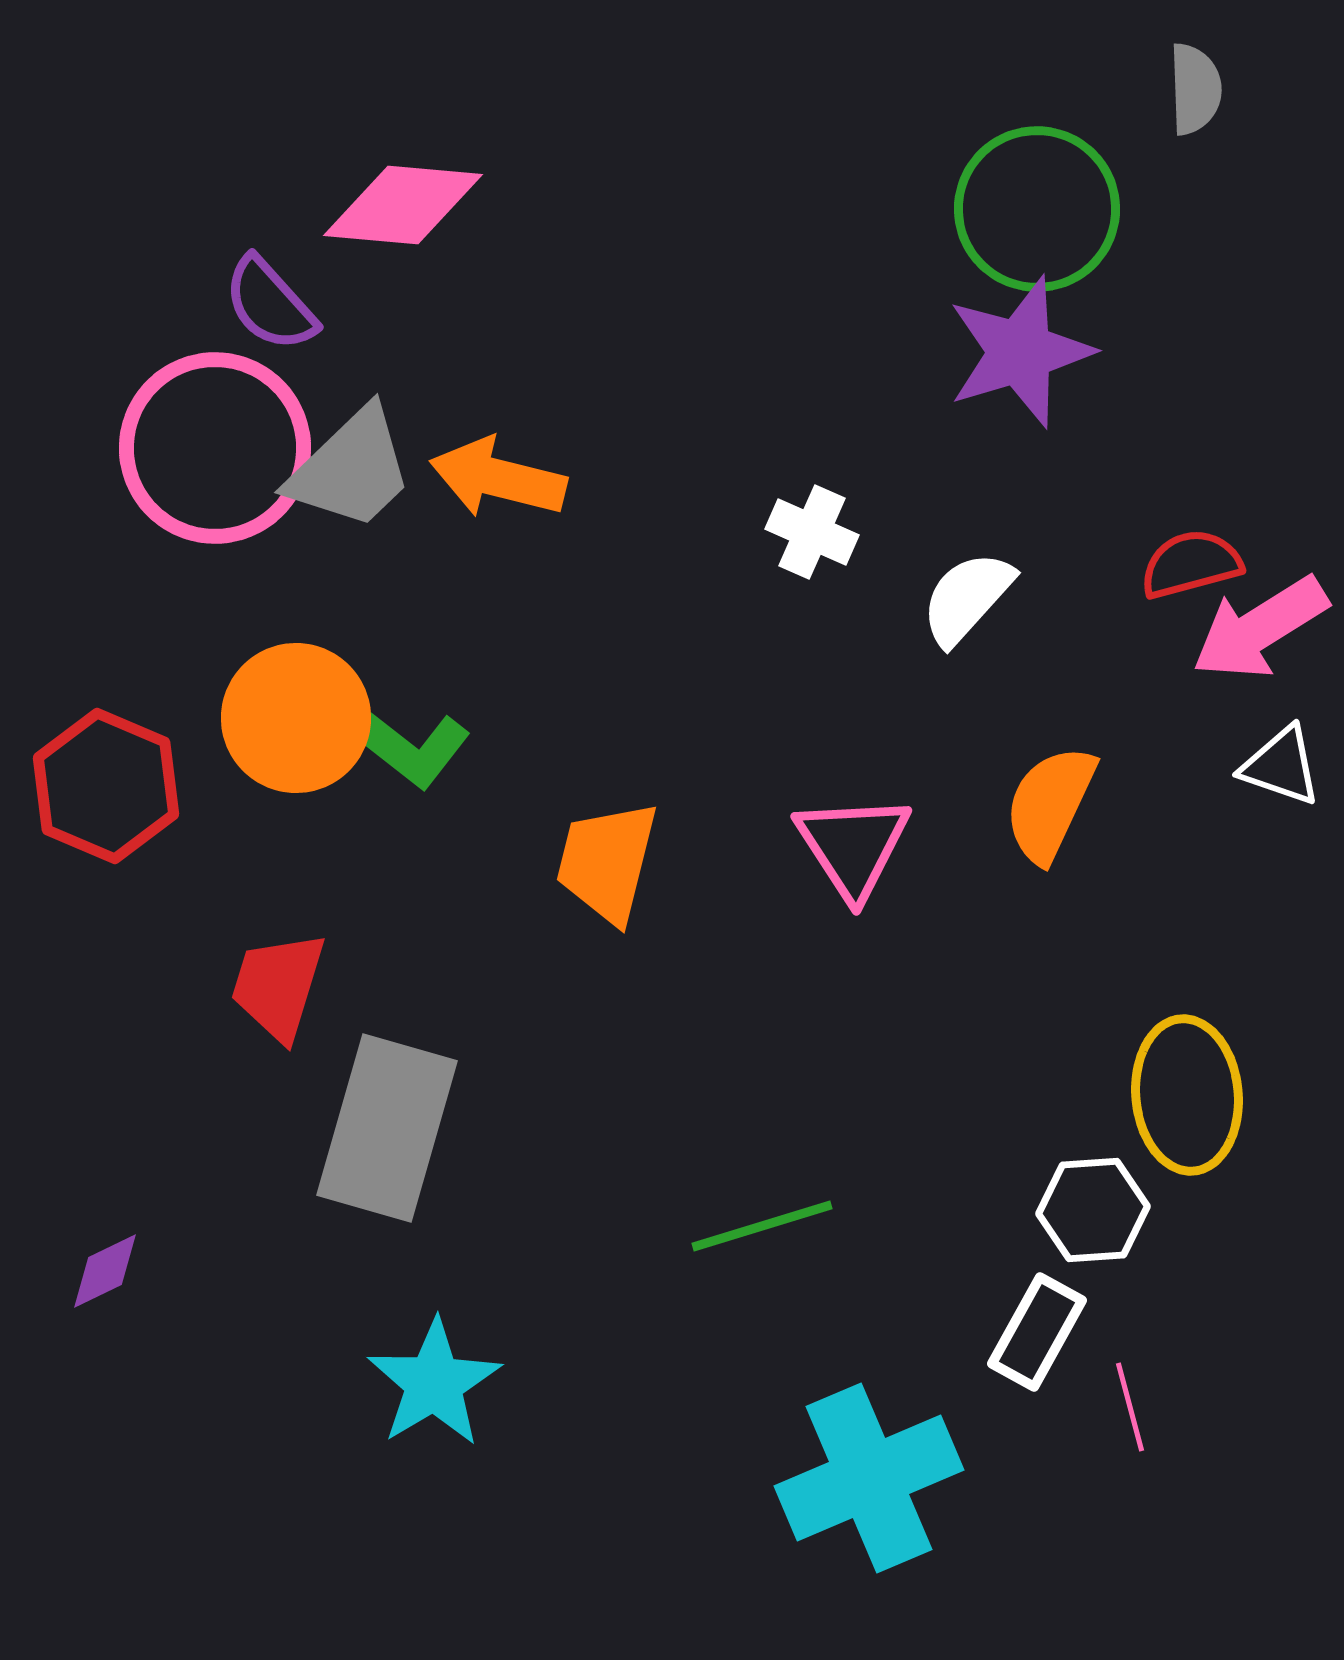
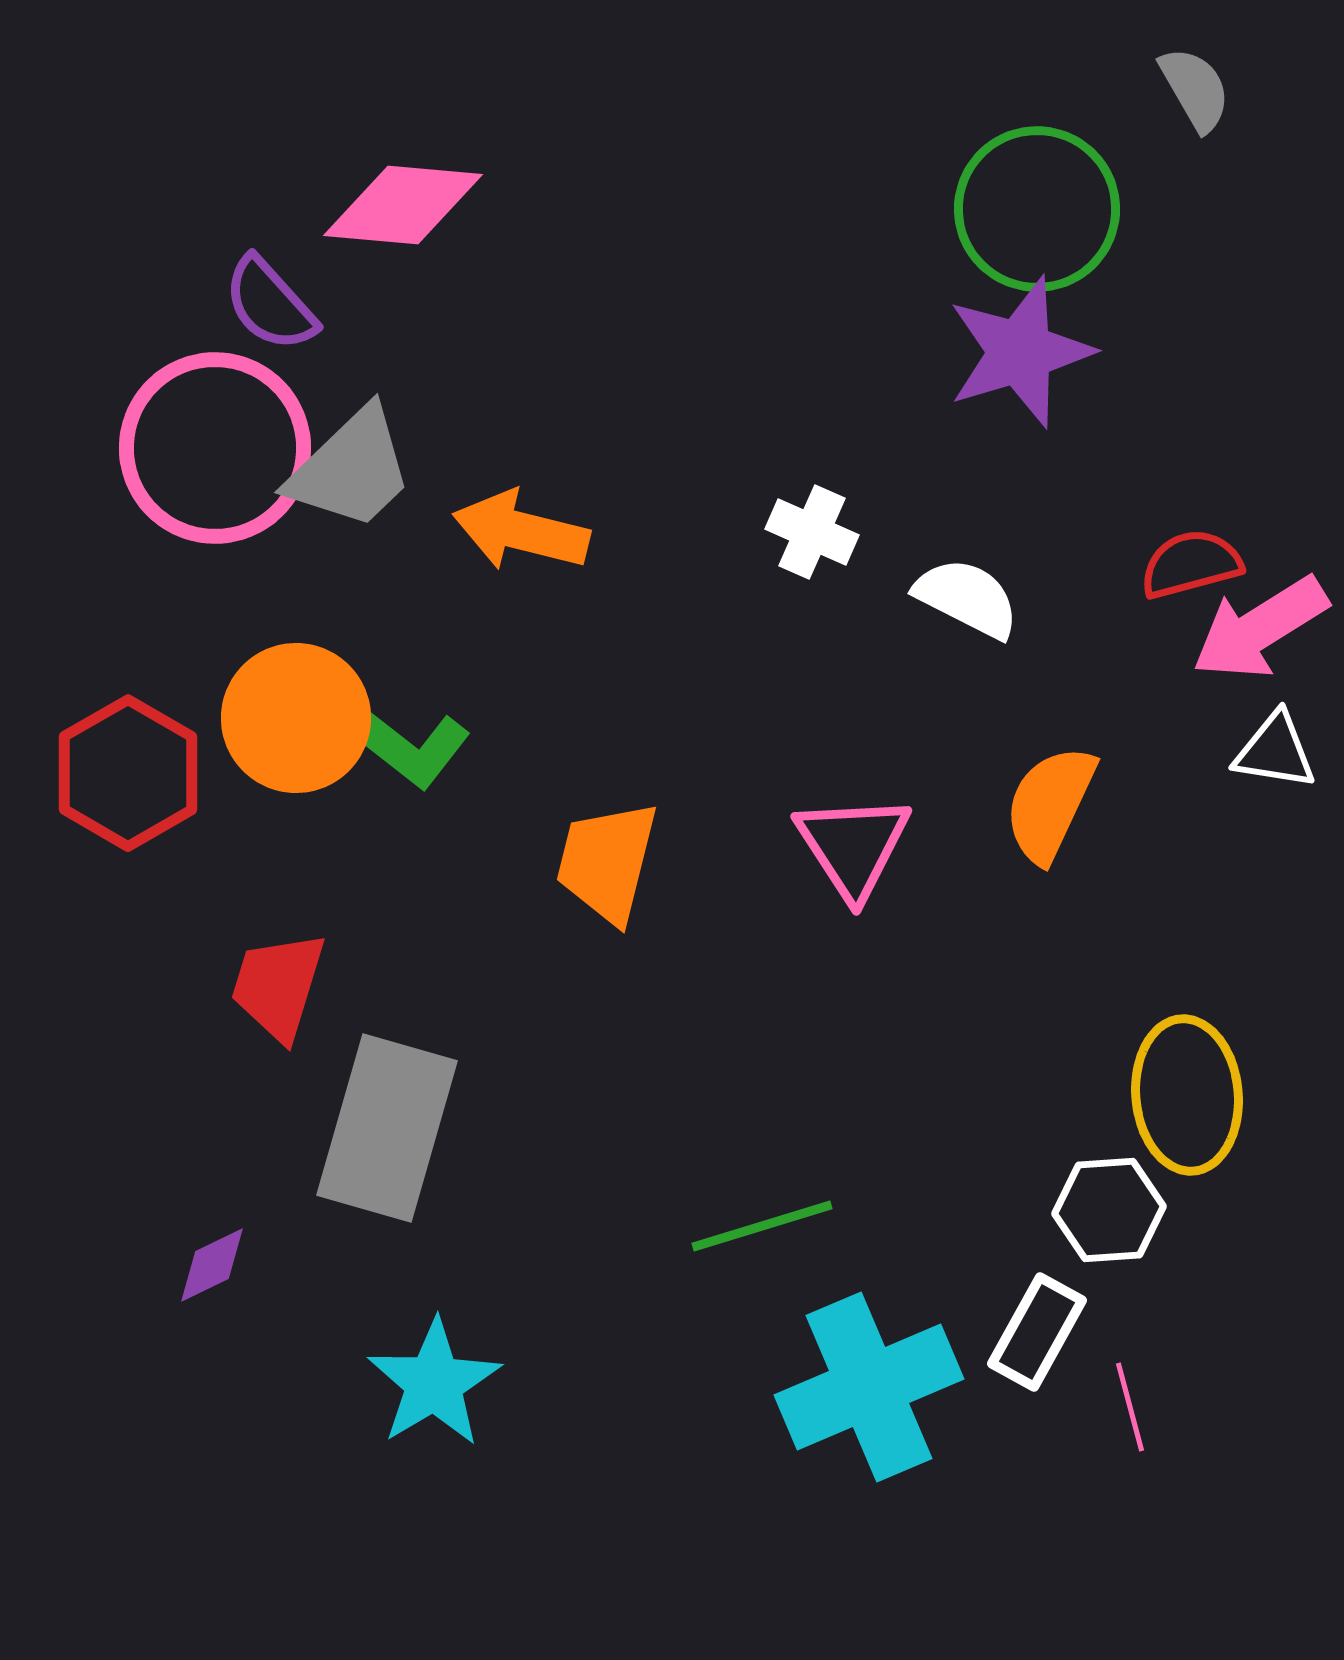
gray semicircle: rotated 28 degrees counterclockwise
orange arrow: moved 23 px right, 53 px down
white semicircle: rotated 75 degrees clockwise
white triangle: moved 6 px left, 15 px up; rotated 10 degrees counterclockwise
red hexagon: moved 22 px right, 13 px up; rotated 7 degrees clockwise
white hexagon: moved 16 px right
purple diamond: moved 107 px right, 6 px up
cyan cross: moved 91 px up
